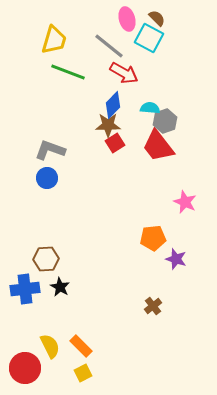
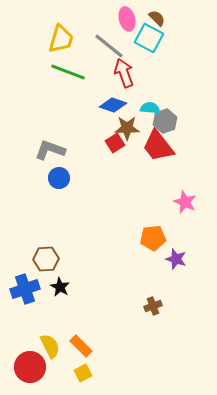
yellow trapezoid: moved 7 px right, 1 px up
red arrow: rotated 140 degrees counterclockwise
blue diamond: rotated 64 degrees clockwise
brown star: moved 19 px right, 3 px down
blue circle: moved 12 px right
blue cross: rotated 12 degrees counterclockwise
brown cross: rotated 18 degrees clockwise
red circle: moved 5 px right, 1 px up
